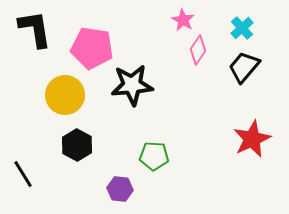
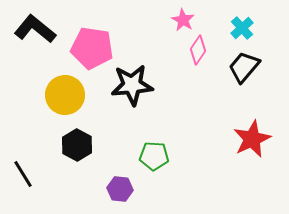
black L-shape: rotated 42 degrees counterclockwise
